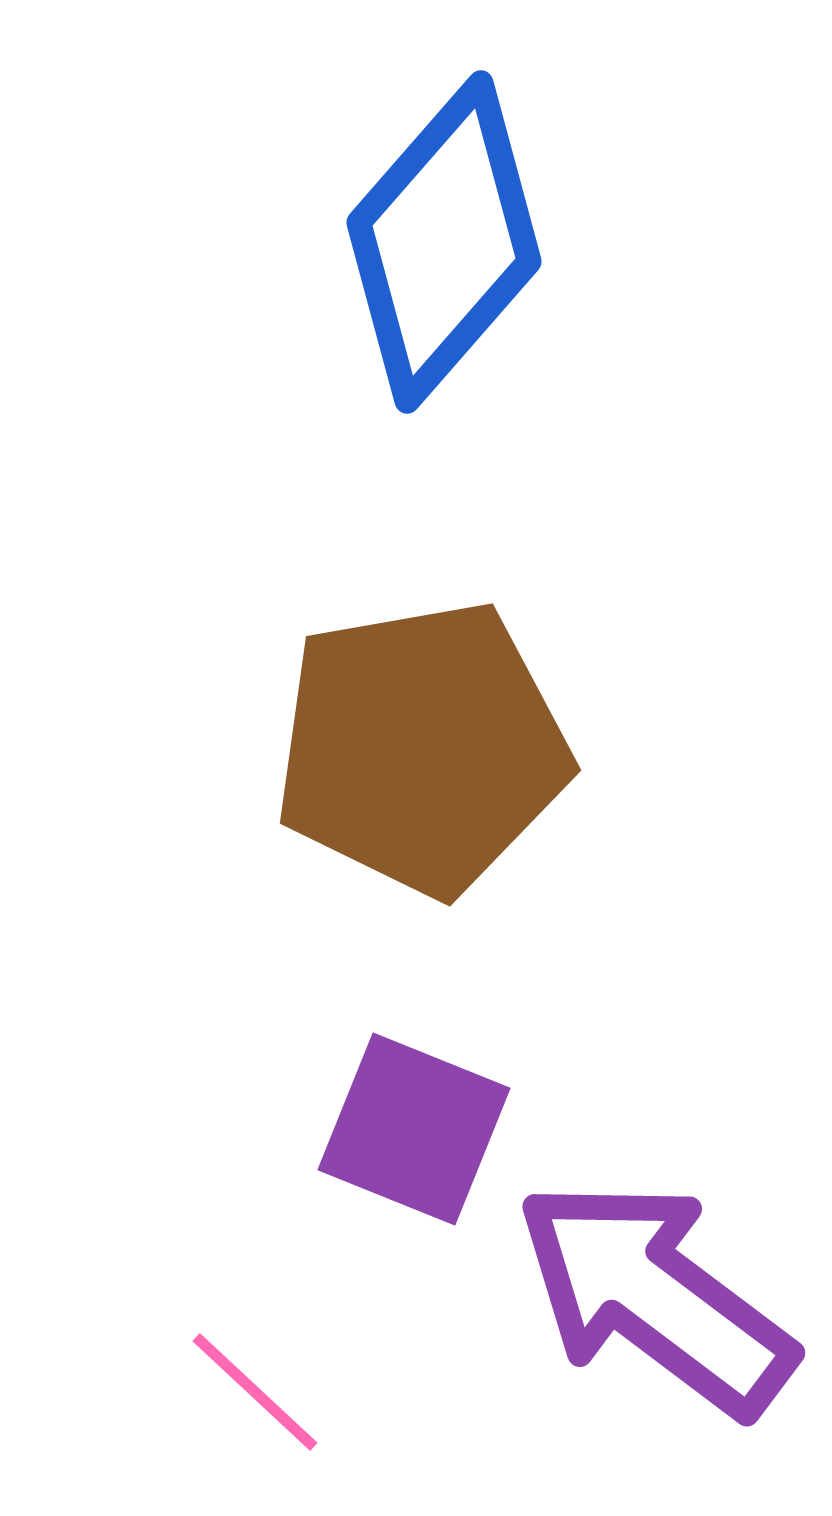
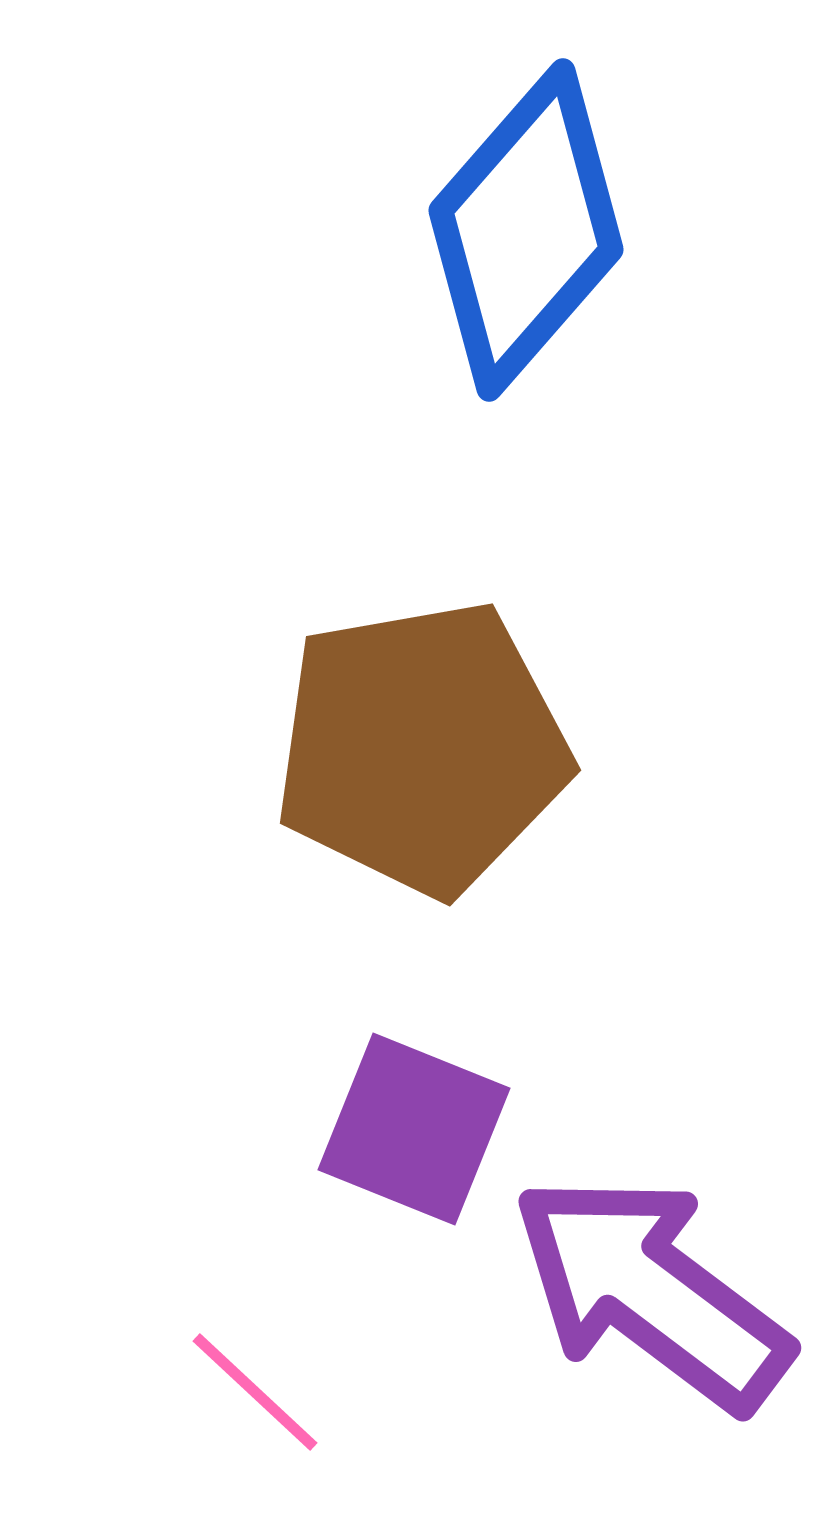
blue diamond: moved 82 px right, 12 px up
purple arrow: moved 4 px left, 5 px up
